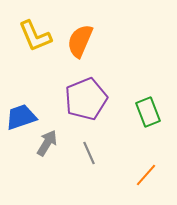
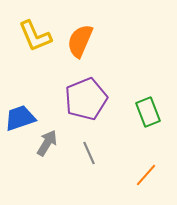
blue trapezoid: moved 1 px left, 1 px down
